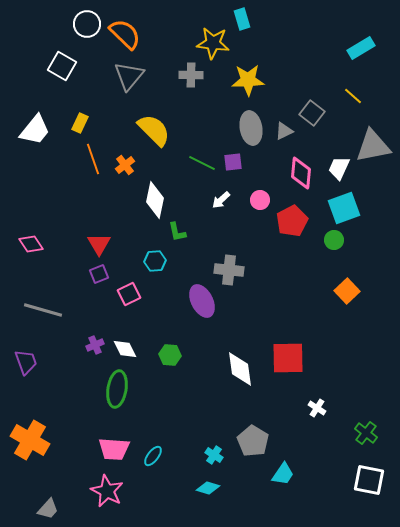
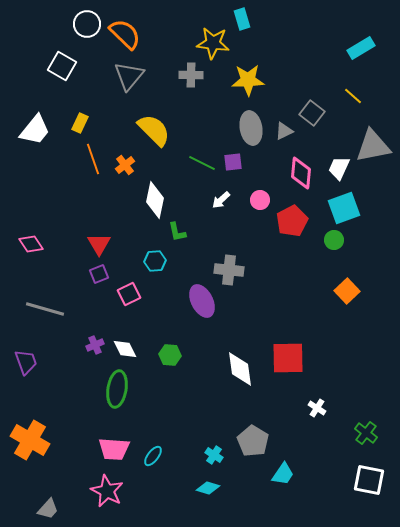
gray line at (43, 310): moved 2 px right, 1 px up
